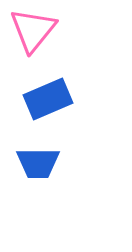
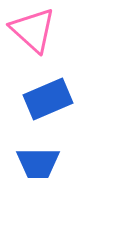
pink triangle: rotated 27 degrees counterclockwise
